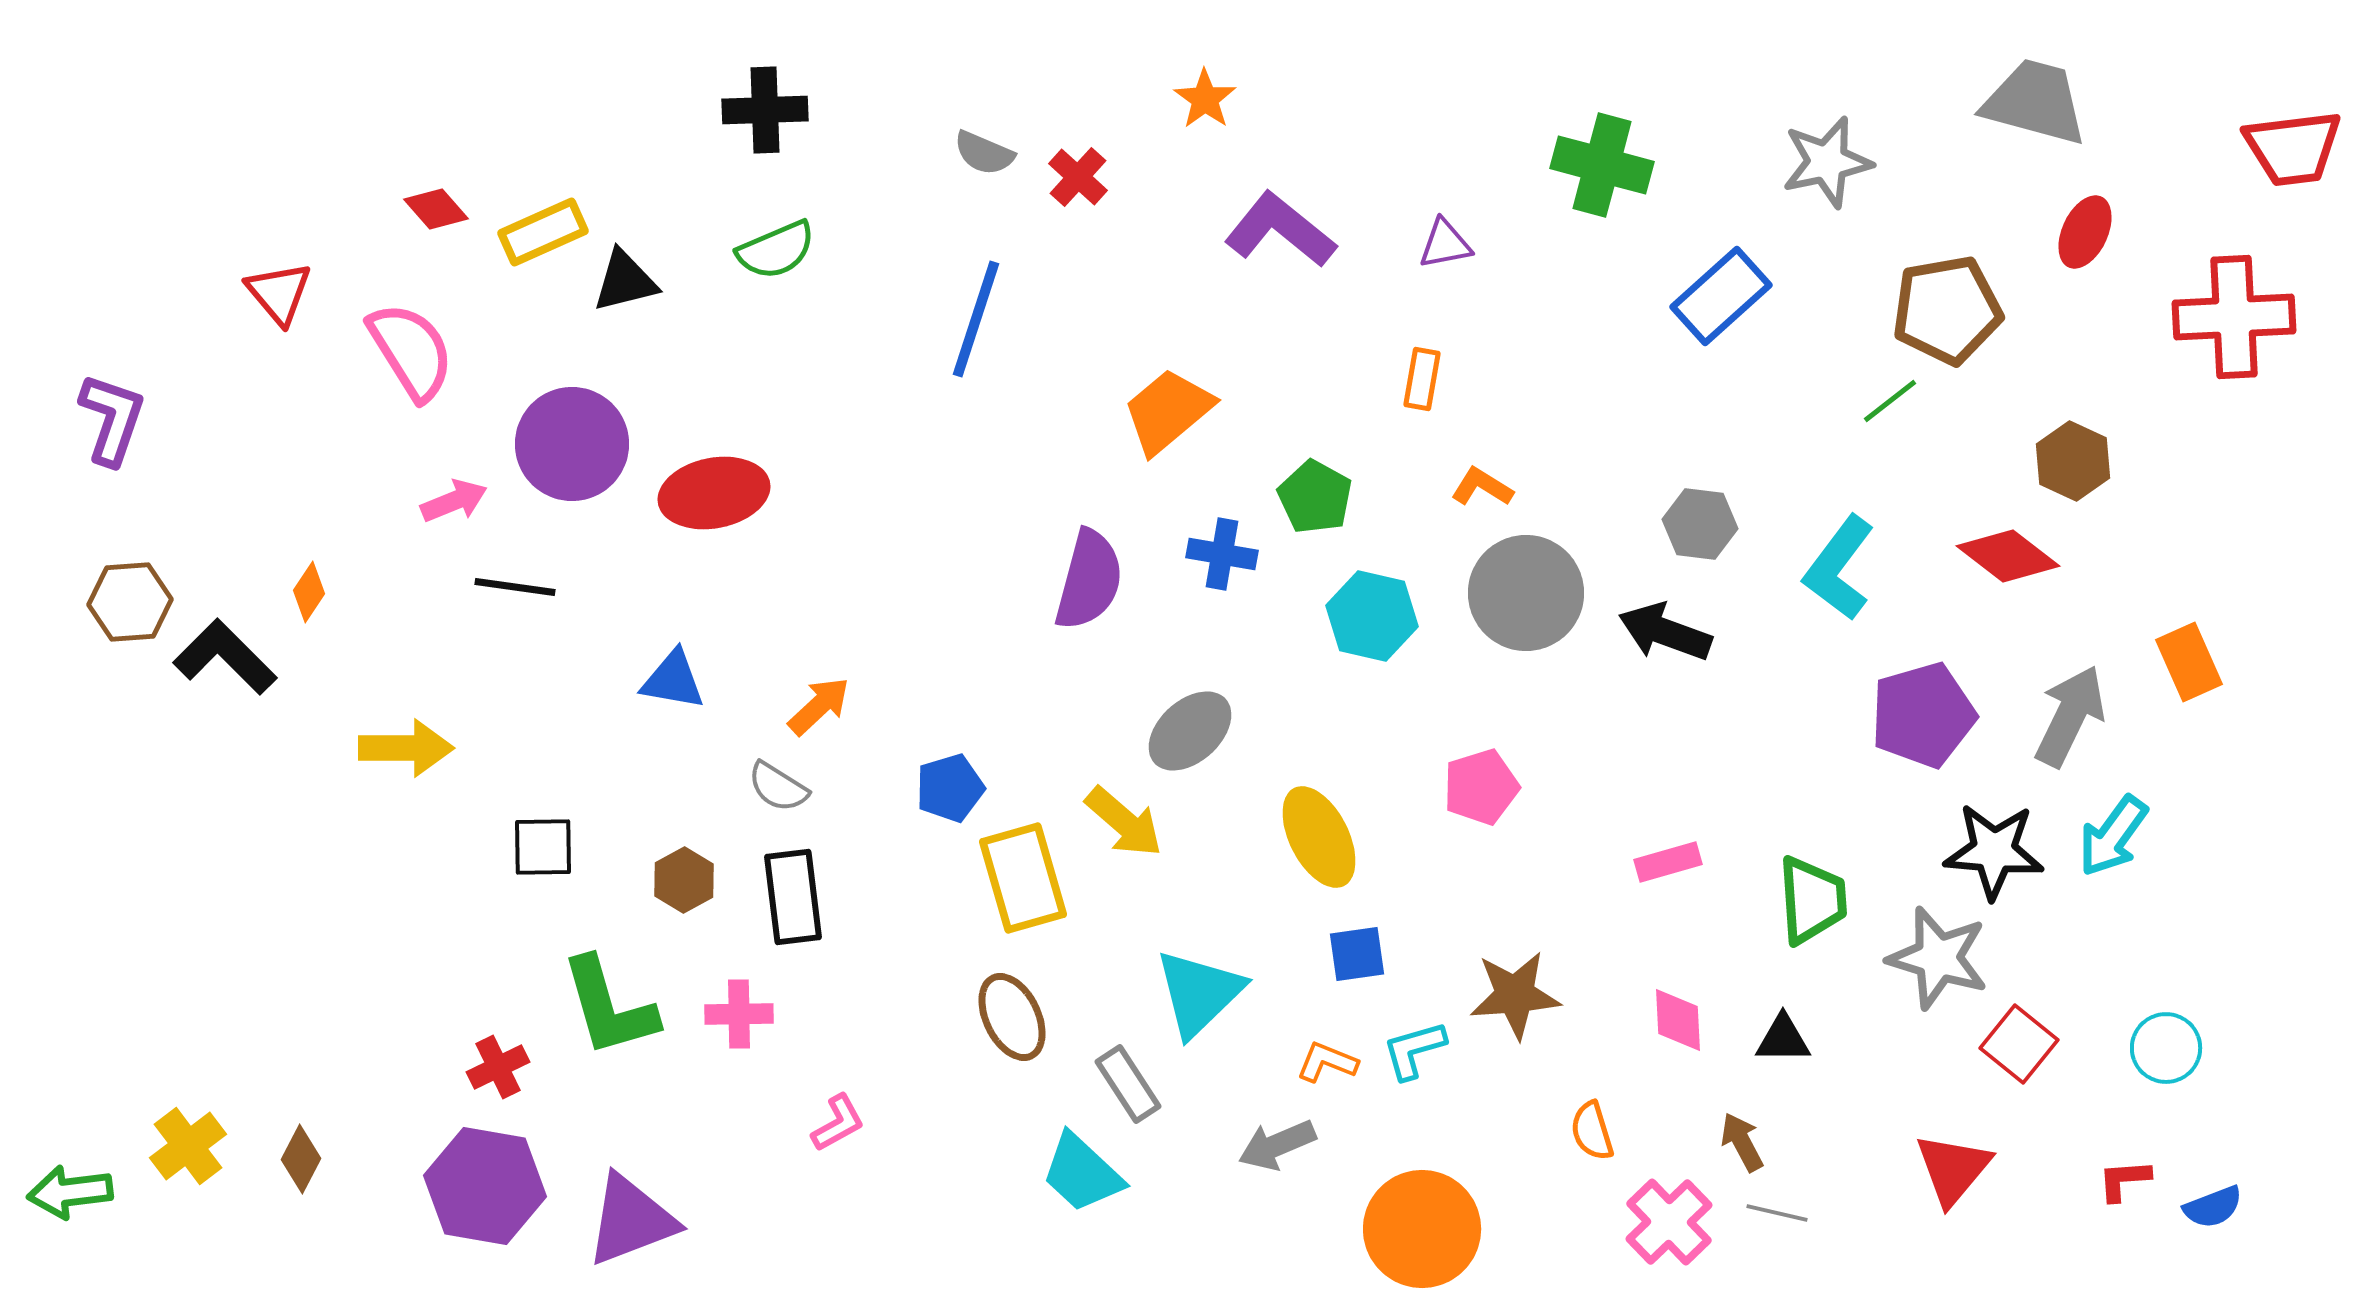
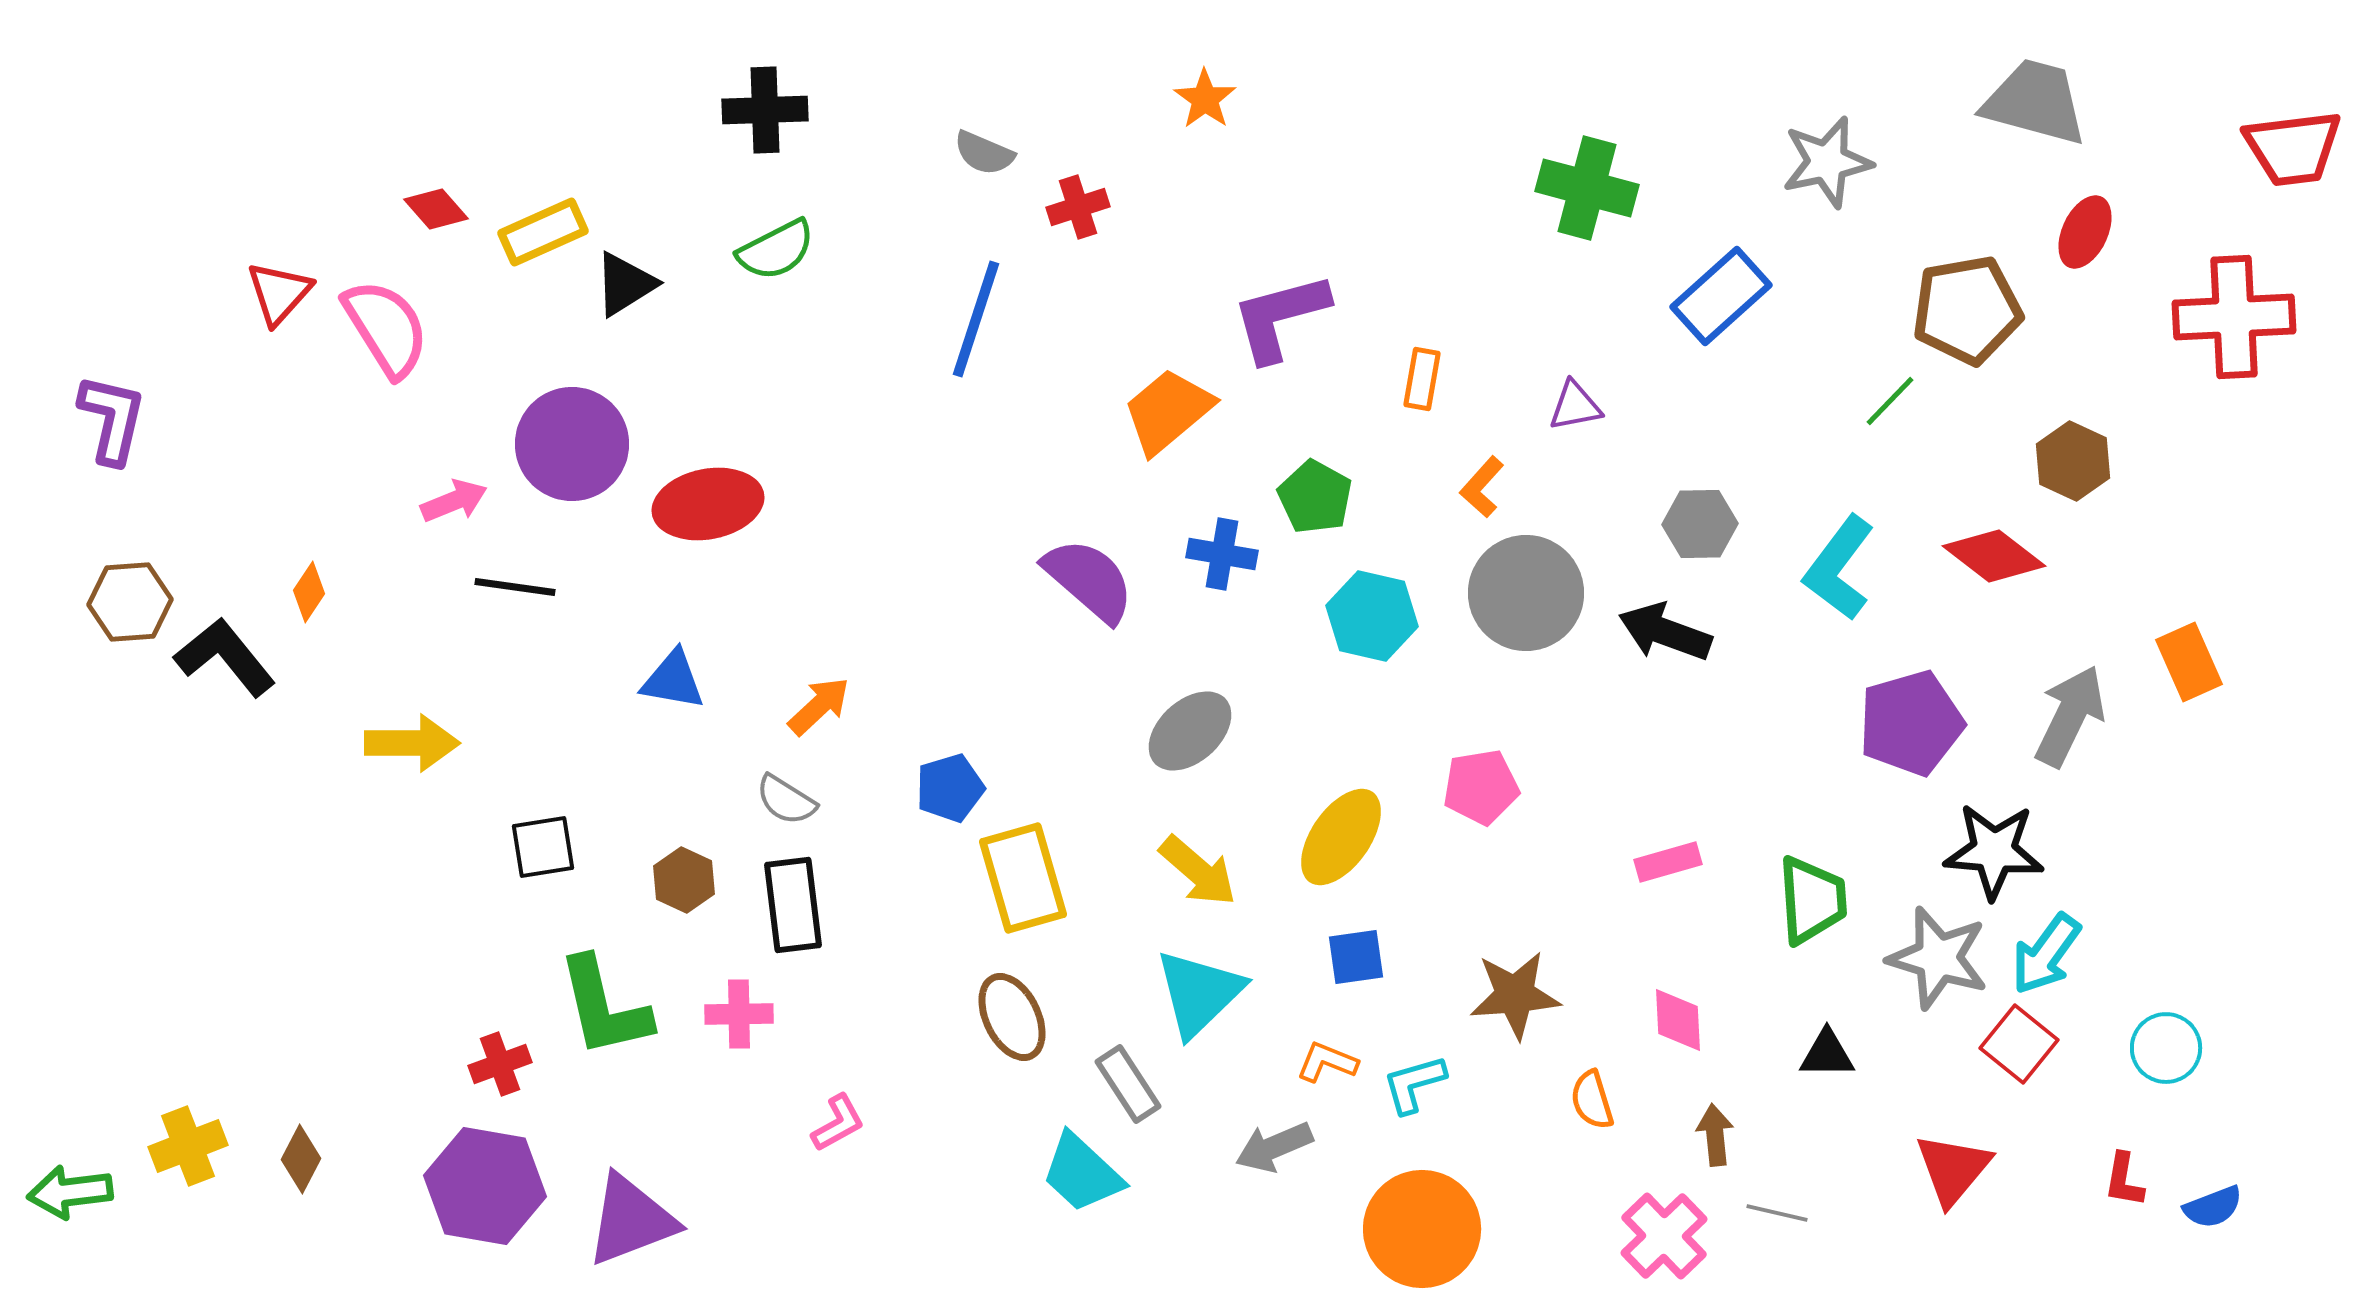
green cross at (1602, 165): moved 15 px left, 23 px down
red cross at (1078, 177): moved 30 px down; rotated 30 degrees clockwise
purple L-shape at (1280, 230): moved 87 px down; rotated 54 degrees counterclockwise
purple triangle at (1445, 244): moved 130 px right, 162 px down
green semicircle at (776, 250): rotated 4 degrees counterclockwise
black triangle at (625, 281): moved 3 px down; rotated 18 degrees counterclockwise
red triangle at (279, 293): rotated 22 degrees clockwise
brown pentagon at (1947, 310): moved 20 px right
pink semicircle at (411, 351): moved 25 px left, 23 px up
green line at (1890, 401): rotated 8 degrees counterclockwise
purple L-shape at (112, 419): rotated 6 degrees counterclockwise
orange L-shape at (1482, 487): rotated 80 degrees counterclockwise
red ellipse at (714, 493): moved 6 px left, 11 px down
gray hexagon at (1700, 524): rotated 8 degrees counterclockwise
red diamond at (2008, 556): moved 14 px left
purple semicircle at (1089, 580): rotated 64 degrees counterclockwise
black L-shape at (225, 657): rotated 6 degrees clockwise
purple pentagon at (1923, 715): moved 12 px left, 8 px down
yellow arrow at (406, 748): moved 6 px right, 5 px up
gray semicircle at (778, 787): moved 8 px right, 13 px down
pink pentagon at (1481, 787): rotated 8 degrees clockwise
yellow arrow at (1124, 822): moved 74 px right, 49 px down
cyan arrow at (2113, 836): moved 67 px left, 118 px down
yellow ellipse at (1319, 837): moved 22 px right; rotated 62 degrees clockwise
black square at (543, 847): rotated 8 degrees counterclockwise
brown hexagon at (684, 880): rotated 6 degrees counterclockwise
black rectangle at (793, 897): moved 8 px down
blue square at (1357, 954): moved 1 px left, 3 px down
green L-shape at (609, 1007): moved 5 px left; rotated 3 degrees clockwise
black triangle at (1783, 1039): moved 44 px right, 15 px down
cyan L-shape at (1414, 1050): moved 34 px down
red cross at (498, 1067): moved 2 px right, 3 px up; rotated 6 degrees clockwise
orange semicircle at (1592, 1131): moved 31 px up
brown arrow at (1742, 1142): moved 27 px left, 7 px up; rotated 22 degrees clockwise
gray arrow at (1277, 1145): moved 3 px left, 2 px down
yellow cross at (188, 1146): rotated 16 degrees clockwise
red L-shape at (2124, 1180): rotated 76 degrees counterclockwise
pink cross at (1669, 1222): moved 5 px left, 14 px down
